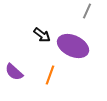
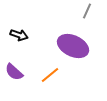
black arrow: moved 23 px left; rotated 18 degrees counterclockwise
orange line: rotated 30 degrees clockwise
